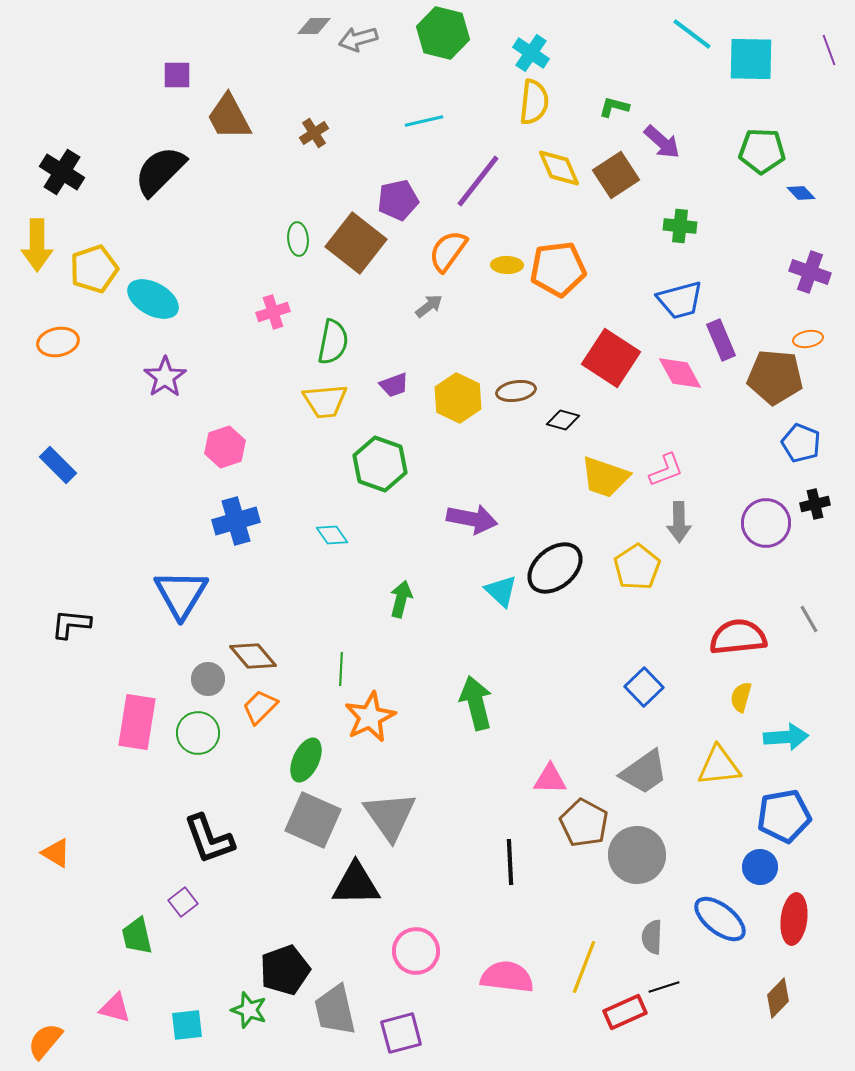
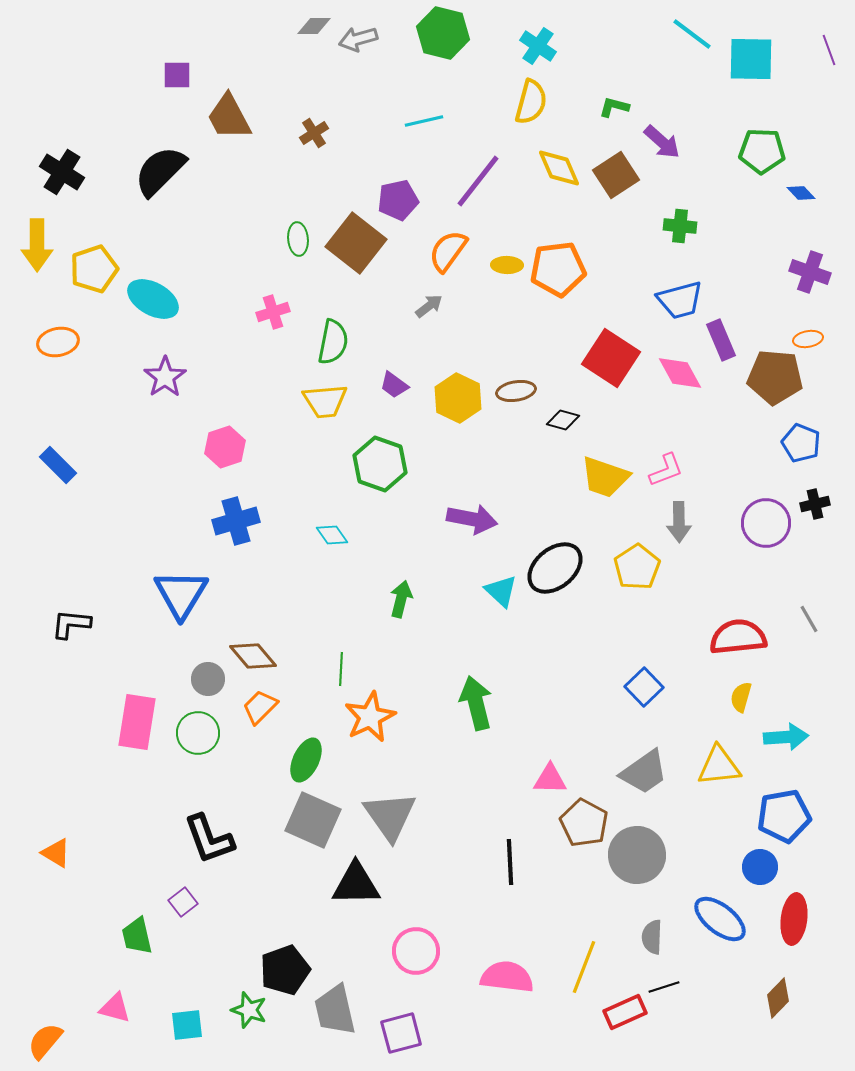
cyan cross at (531, 53): moved 7 px right, 7 px up
yellow semicircle at (534, 102): moved 3 px left; rotated 9 degrees clockwise
purple trapezoid at (394, 385): rotated 56 degrees clockwise
